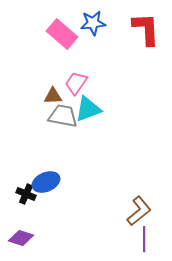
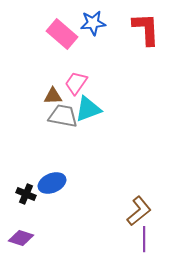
blue ellipse: moved 6 px right, 1 px down
